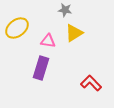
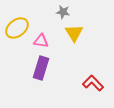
gray star: moved 2 px left, 2 px down
yellow triangle: rotated 30 degrees counterclockwise
pink triangle: moved 7 px left
red L-shape: moved 2 px right
